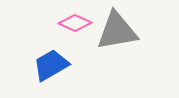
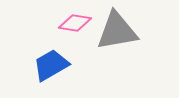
pink diamond: rotated 16 degrees counterclockwise
